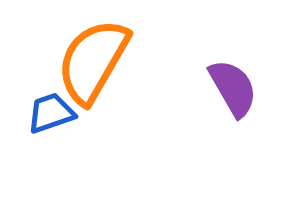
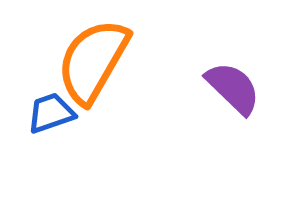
purple semicircle: rotated 16 degrees counterclockwise
